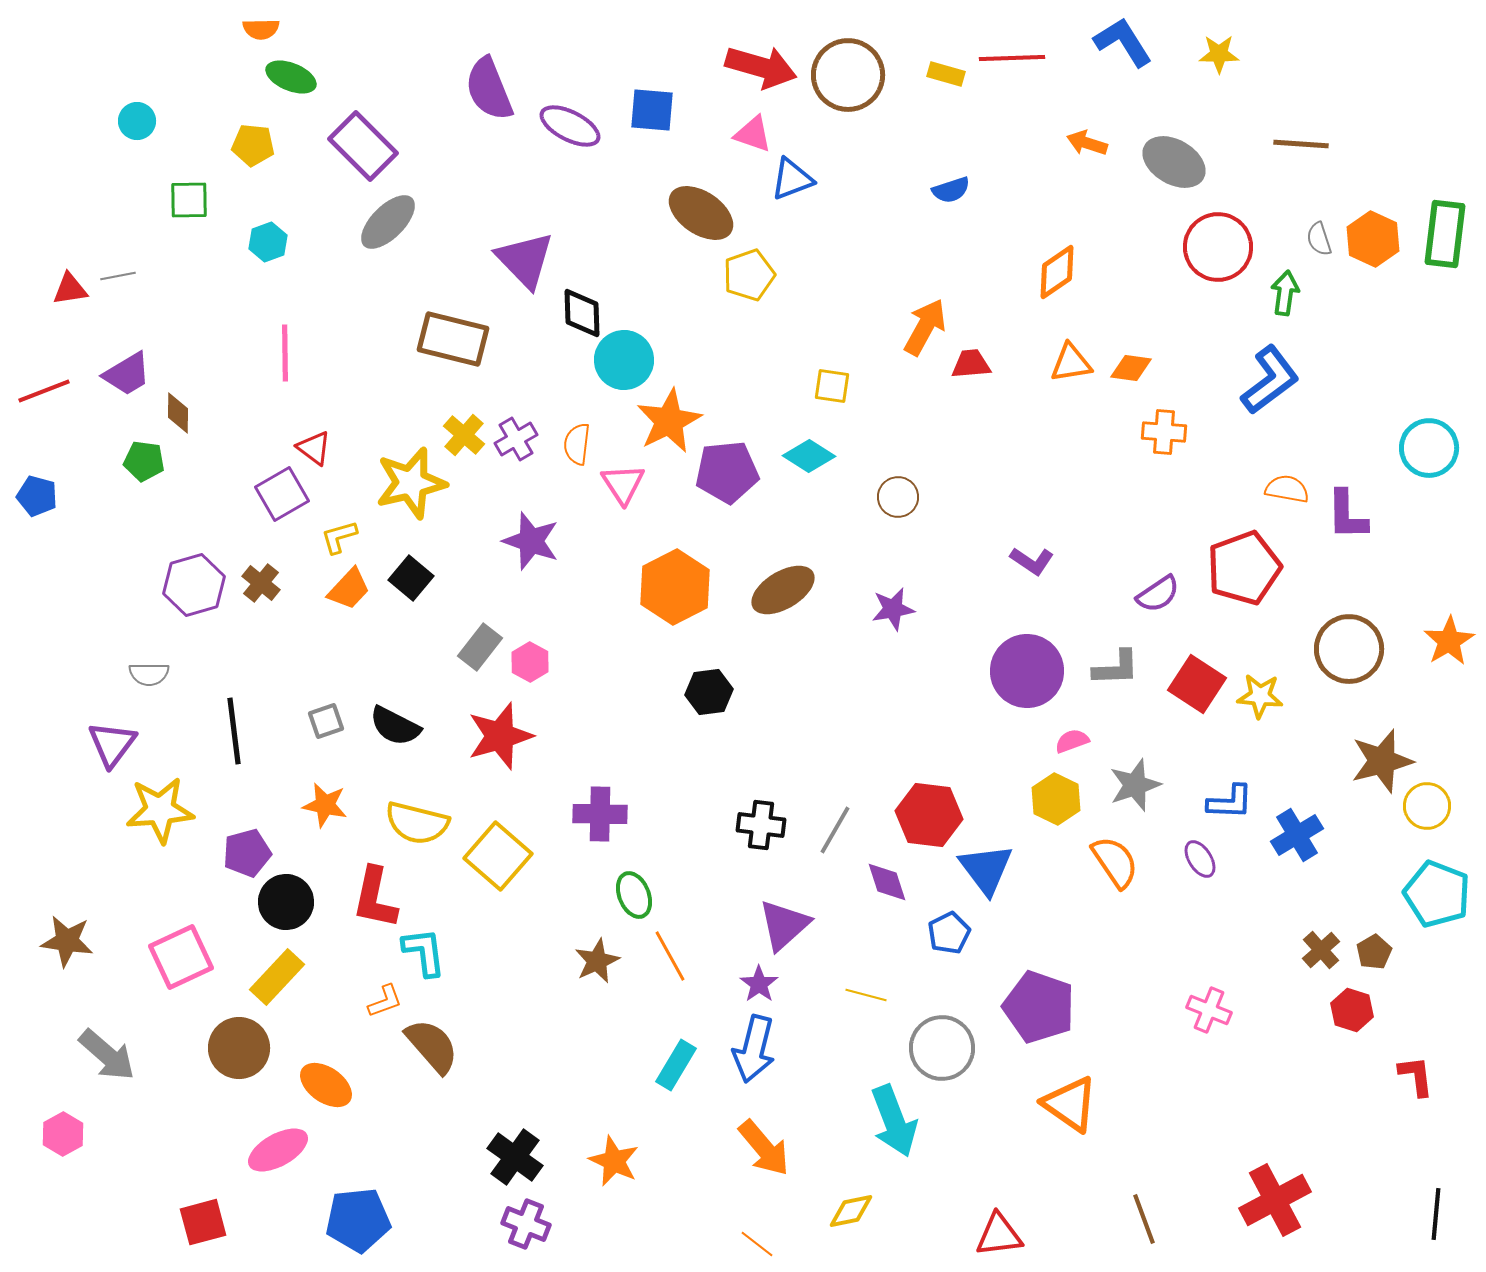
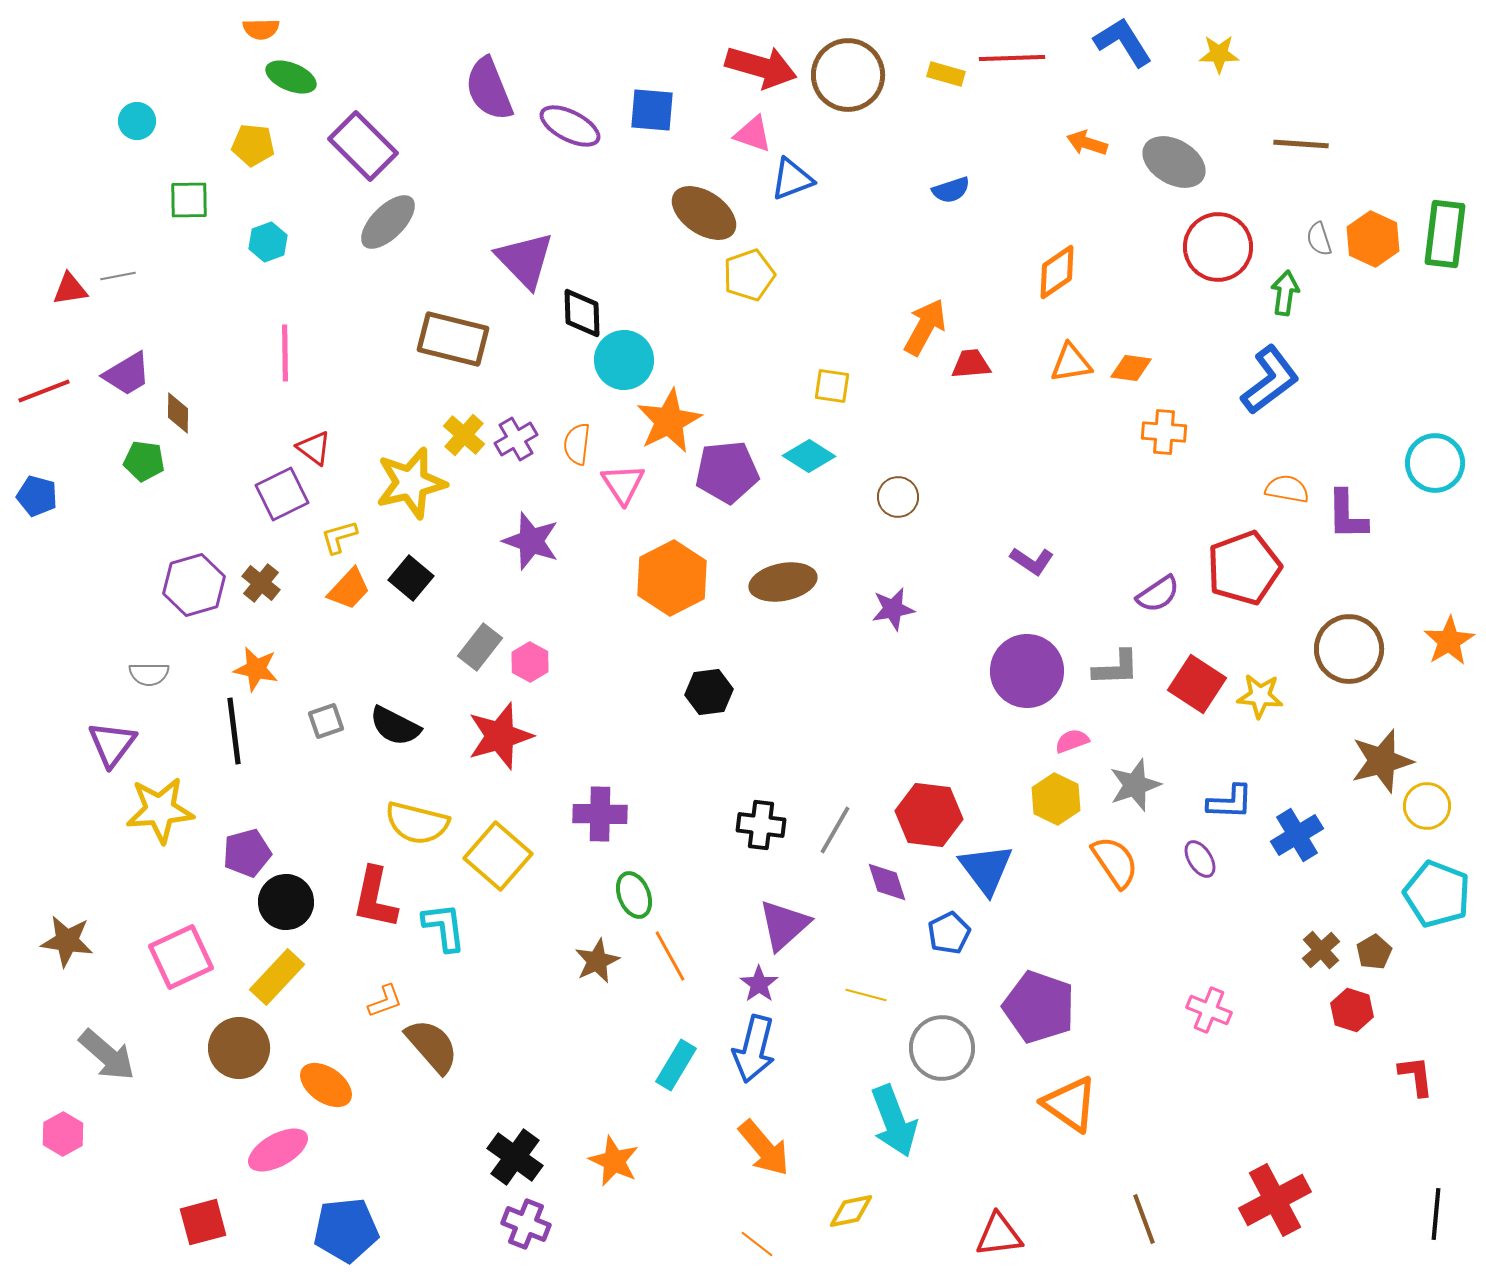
brown ellipse at (701, 213): moved 3 px right
cyan circle at (1429, 448): moved 6 px right, 15 px down
purple square at (282, 494): rotated 4 degrees clockwise
orange hexagon at (675, 587): moved 3 px left, 9 px up
brown ellipse at (783, 590): moved 8 px up; rotated 20 degrees clockwise
orange star at (325, 805): moved 69 px left, 136 px up
cyan L-shape at (424, 952): moved 20 px right, 25 px up
blue pentagon at (358, 1220): moved 12 px left, 10 px down
